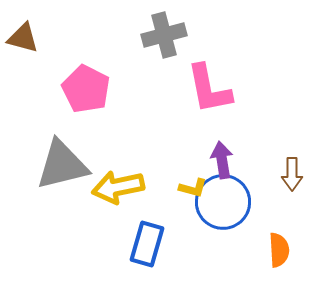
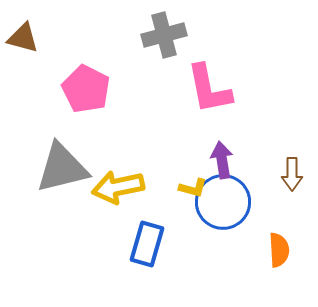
gray triangle: moved 3 px down
